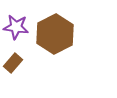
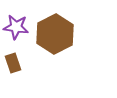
brown rectangle: rotated 60 degrees counterclockwise
